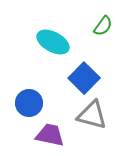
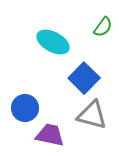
green semicircle: moved 1 px down
blue circle: moved 4 px left, 5 px down
